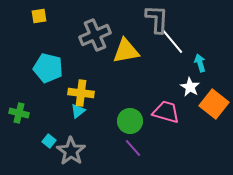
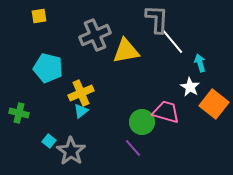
yellow cross: rotated 30 degrees counterclockwise
cyan triangle: moved 3 px right
green circle: moved 12 px right, 1 px down
